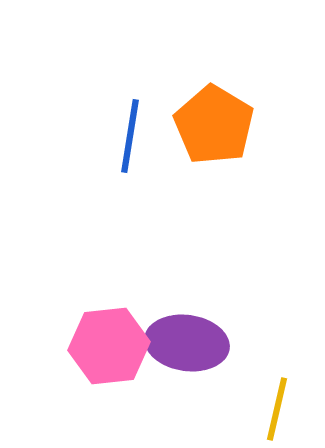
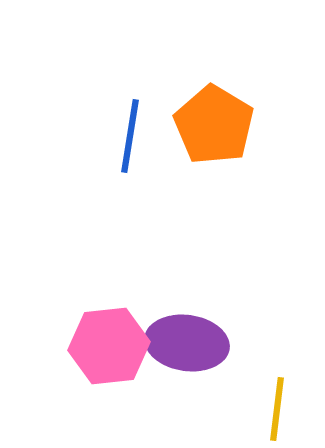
yellow line: rotated 6 degrees counterclockwise
